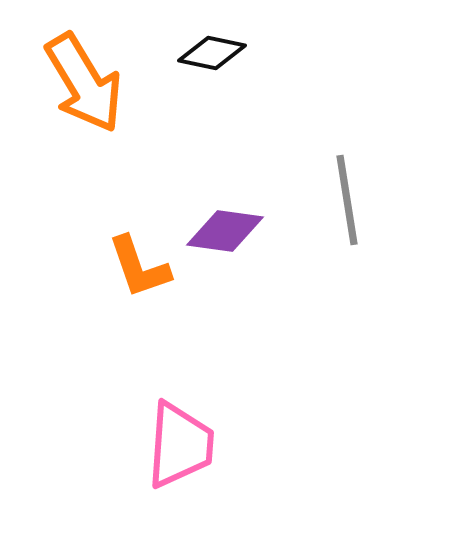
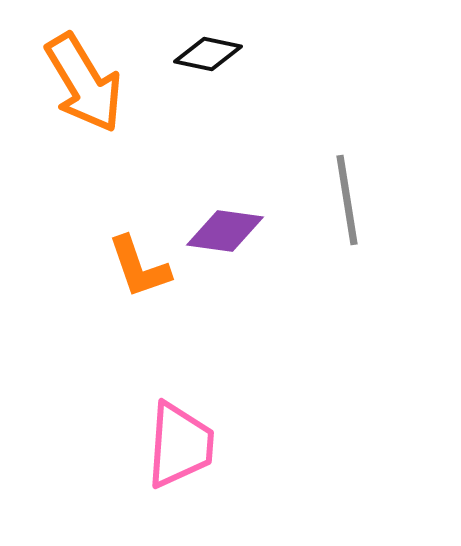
black diamond: moved 4 px left, 1 px down
